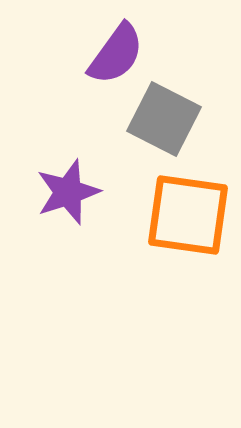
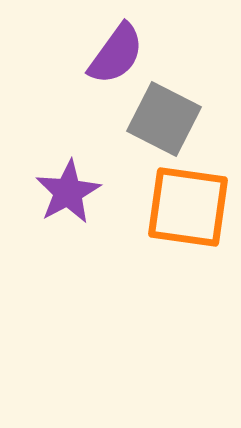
purple star: rotated 10 degrees counterclockwise
orange square: moved 8 px up
